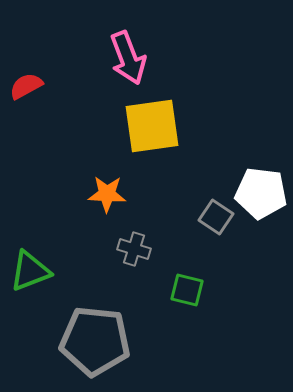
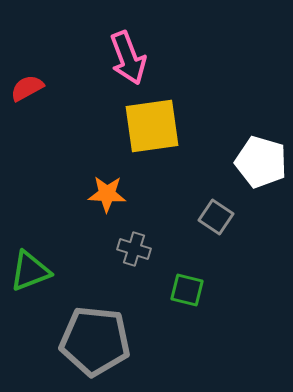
red semicircle: moved 1 px right, 2 px down
white pentagon: moved 31 px up; rotated 9 degrees clockwise
